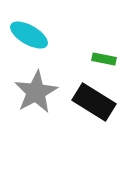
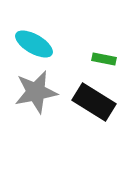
cyan ellipse: moved 5 px right, 9 px down
gray star: rotated 18 degrees clockwise
